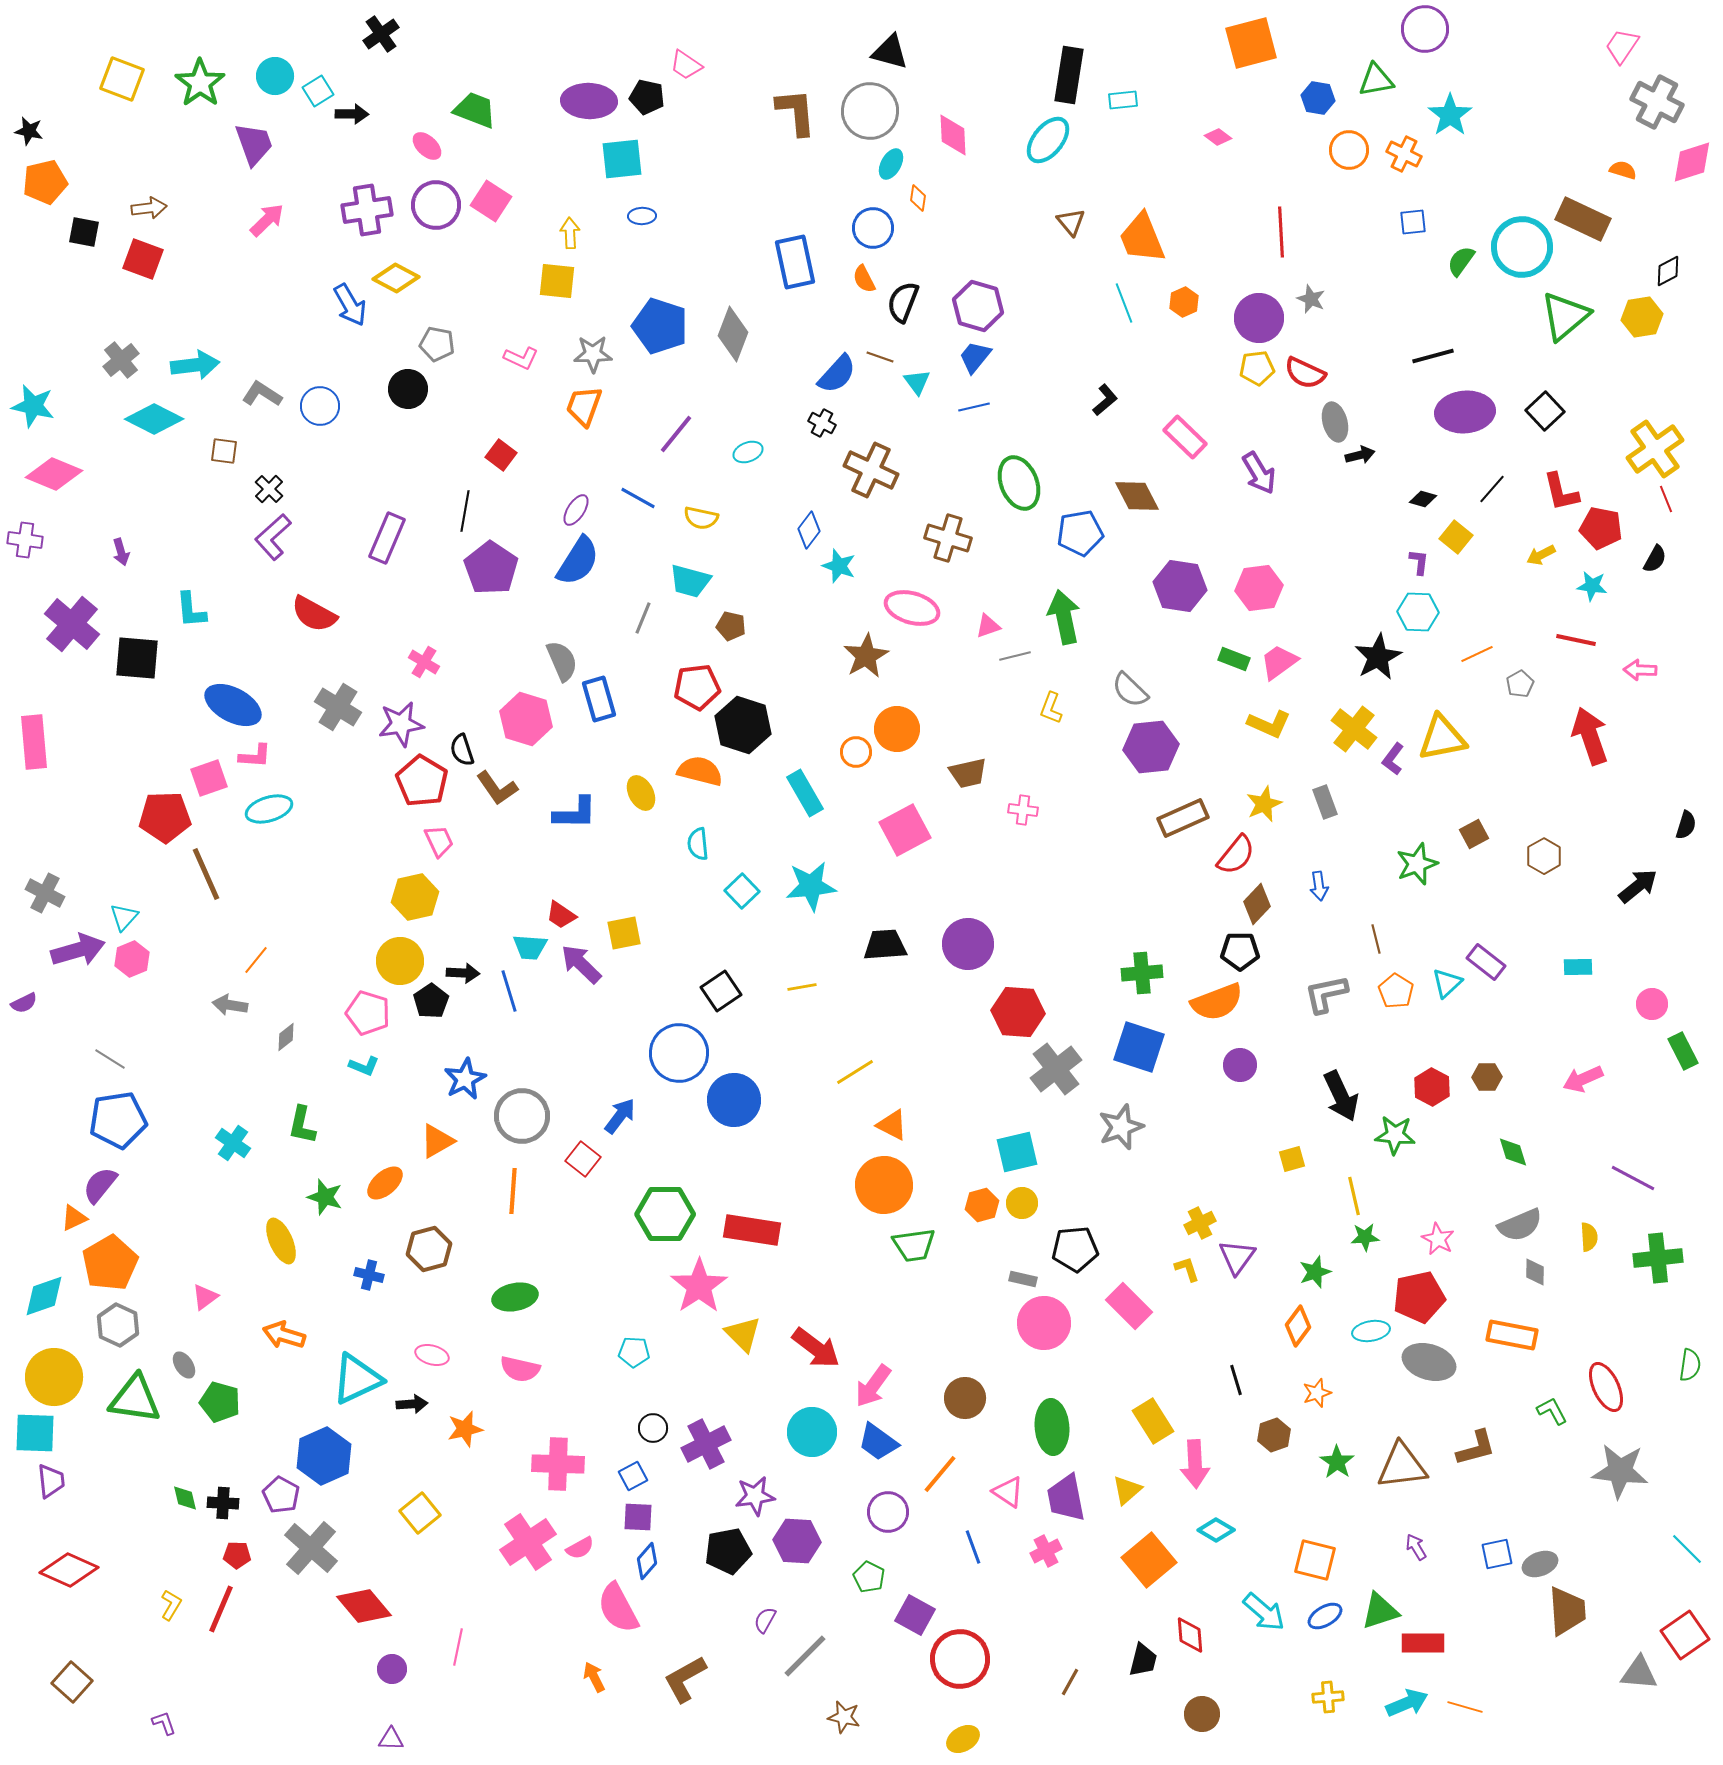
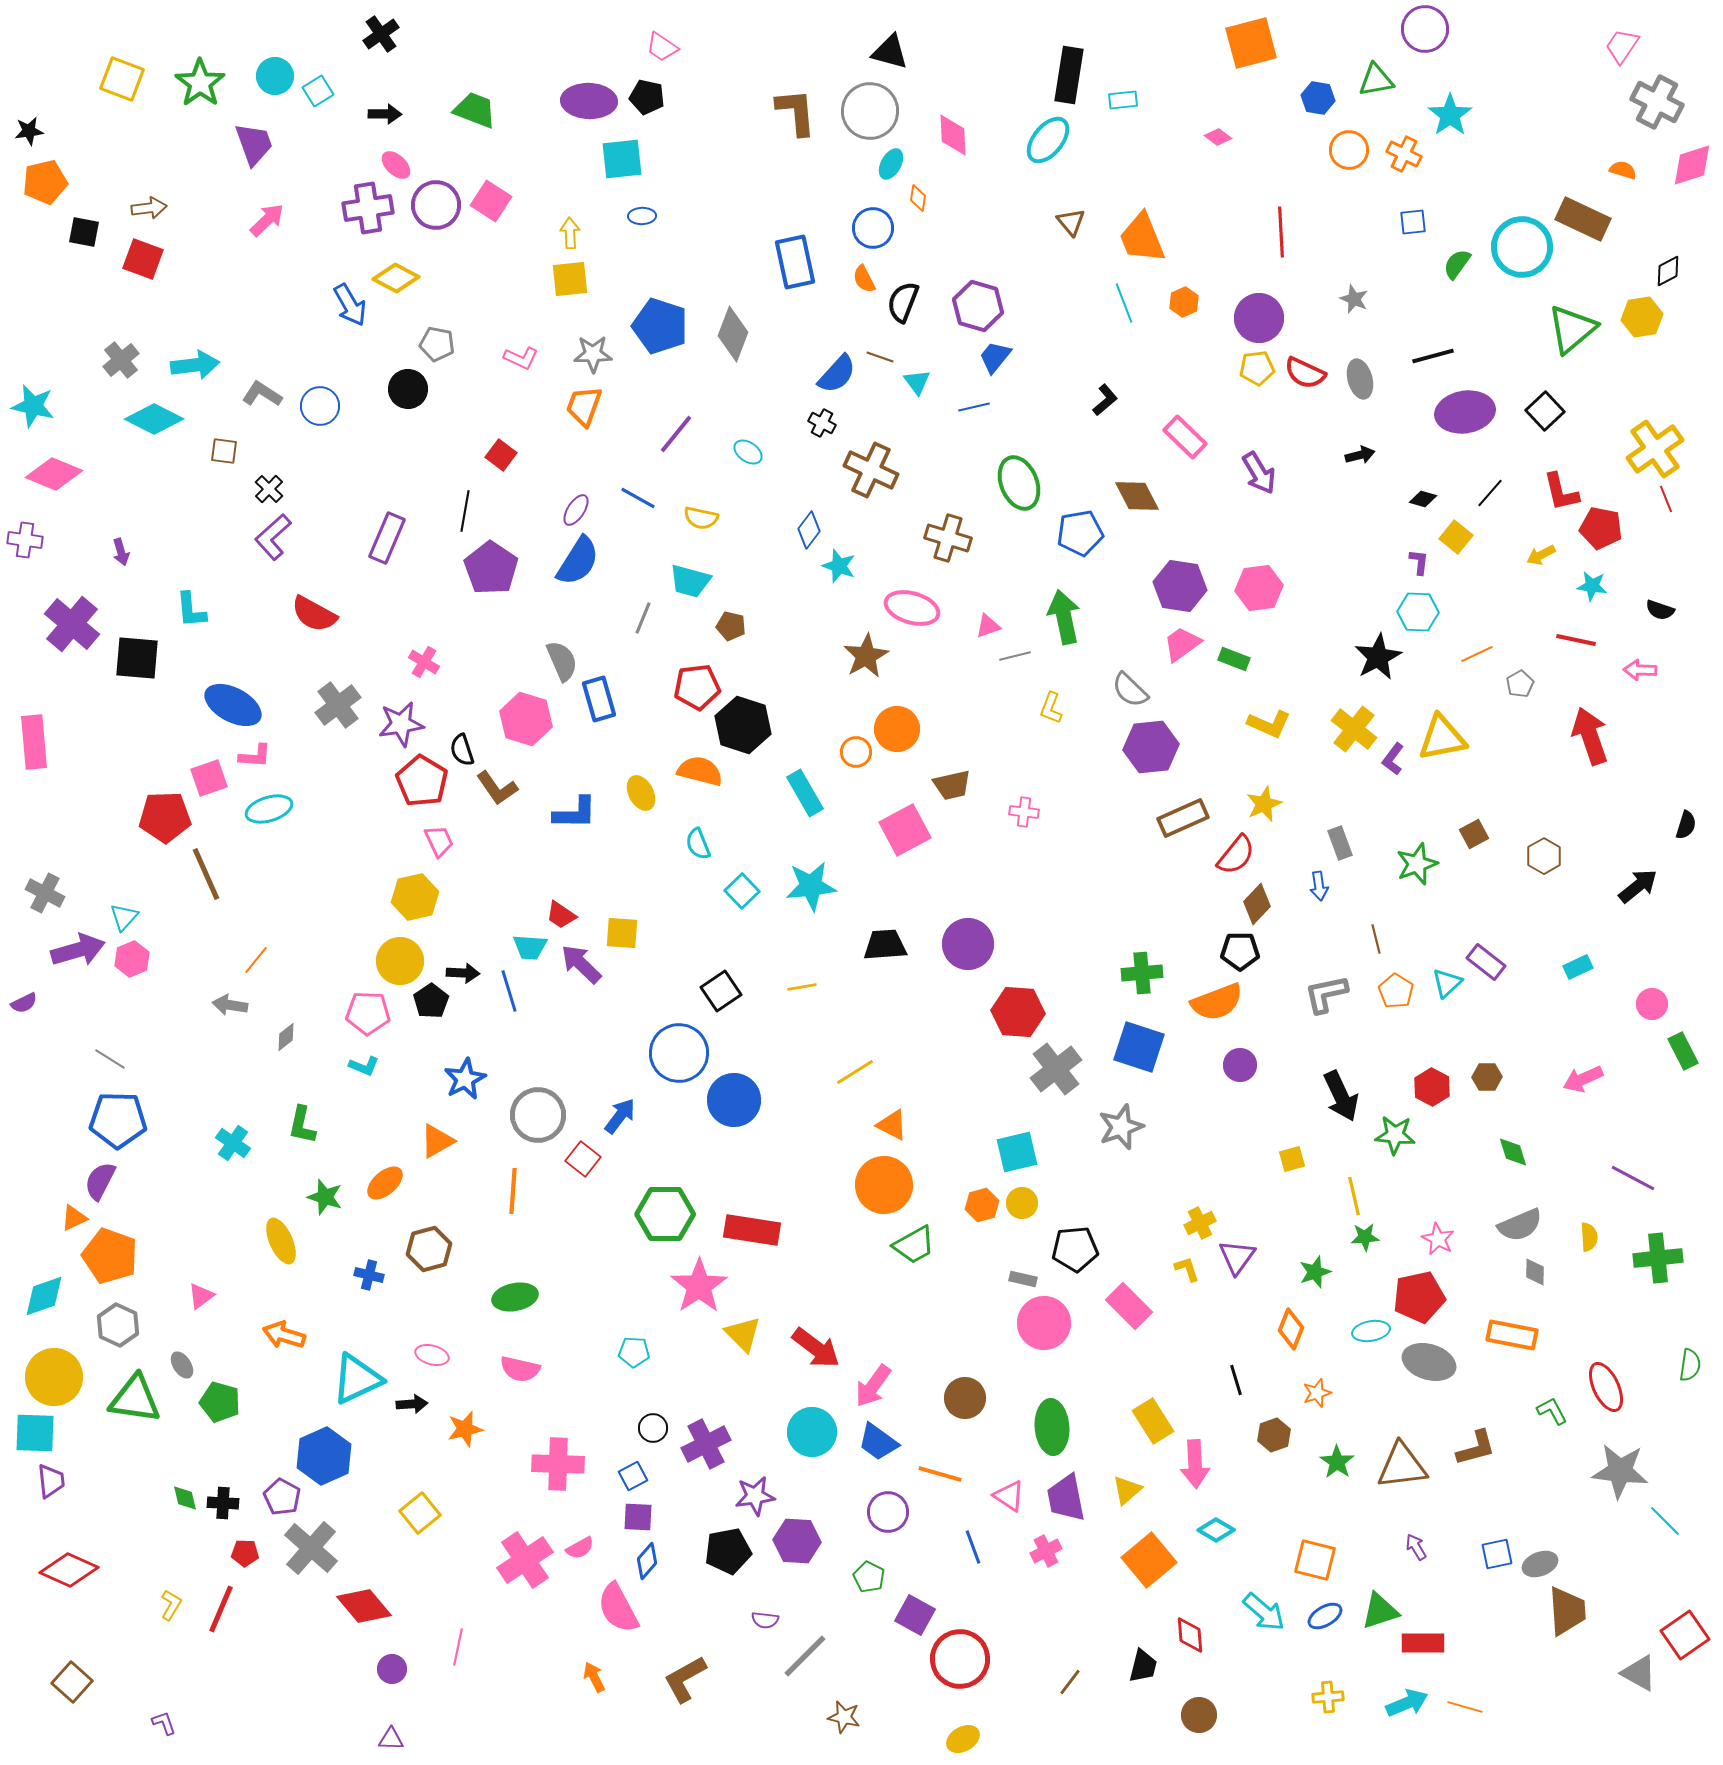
pink trapezoid at (686, 65): moved 24 px left, 18 px up
black arrow at (352, 114): moved 33 px right
black star at (29, 131): rotated 20 degrees counterclockwise
pink ellipse at (427, 146): moved 31 px left, 19 px down
pink diamond at (1692, 162): moved 3 px down
purple cross at (367, 210): moved 1 px right, 2 px up
green semicircle at (1461, 261): moved 4 px left, 3 px down
yellow square at (557, 281): moved 13 px right, 2 px up; rotated 12 degrees counterclockwise
gray star at (1311, 299): moved 43 px right
green triangle at (1565, 316): moved 7 px right, 13 px down
blue trapezoid at (975, 357): moved 20 px right
purple ellipse at (1465, 412): rotated 4 degrees counterclockwise
gray ellipse at (1335, 422): moved 25 px right, 43 px up
cyan ellipse at (748, 452): rotated 56 degrees clockwise
black line at (1492, 489): moved 2 px left, 4 px down
black semicircle at (1655, 559): moved 5 px right, 51 px down; rotated 80 degrees clockwise
pink trapezoid at (1279, 662): moved 97 px left, 18 px up
gray cross at (338, 707): moved 2 px up; rotated 21 degrees clockwise
brown trapezoid at (968, 773): moved 16 px left, 12 px down
gray rectangle at (1325, 802): moved 15 px right, 41 px down
pink cross at (1023, 810): moved 1 px right, 2 px down
cyan semicircle at (698, 844): rotated 16 degrees counterclockwise
yellow square at (624, 933): moved 2 px left; rotated 15 degrees clockwise
cyan rectangle at (1578, 967): rotated 24 degrees counterclockwise
pink pentagon at (368, 1013): rotated 15 degrees counterclockwise
gray circle at (522, 1116): moved 16 px right, 1 px up
blue pentagon at (118, 1120): rotated 10 degrees clockwise
purple semicircle at (100, 1185): moved 4 px up; rotated 12 degrees counterclockwise
green trapezoid at (914, 1245): rotated 21 degrees counterclockwise
orange pentagon at (110, 1263): moved 7 px up; rotated 22 degrees counterclockwise
pink triangle at (205, 1297): moved 4 px left, 1 px up
orange diamond at (1298, 1326): moved 7 px left, 3 px down; rotated 15 degrees counterclockwise
gray ellipse at (184, 1365): moved 2 px left
orange line at (940, 1474): rotated 66 degrees clockwise
pink triangle at (1008, 1492): moved 1 px right, 4 px down
purple pentagon at (281, 1495): moved 1 px right, 2 px down
pink cross at (528, 1542): moved 3 px left, 18 px down
cyan line at (1687, 1549): moved 22 px left, 28 px up
red pentagon at (237, 1555): moved 8 px right, 2 px up
purple semicircle at (765, 1620): rotated 112 degrees counterclockwise
black trapezoid at (1143, 1660): moved 6 px down
gray triangle at (1639, 1673): rotated 24 degrees clockwise
brown line at (1070, 1682): rotated 8 degrees clockwise
brown circle at (1202, 1714): moved 3 px left, 1 px down
